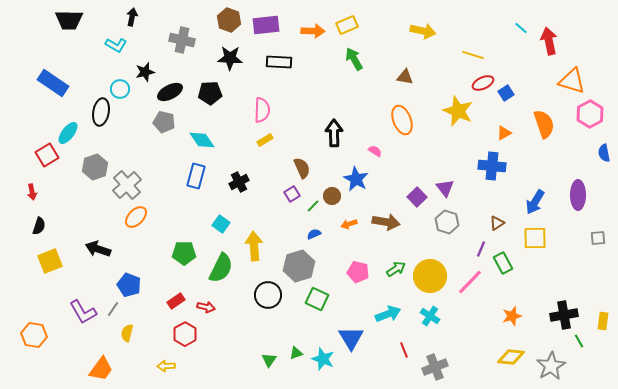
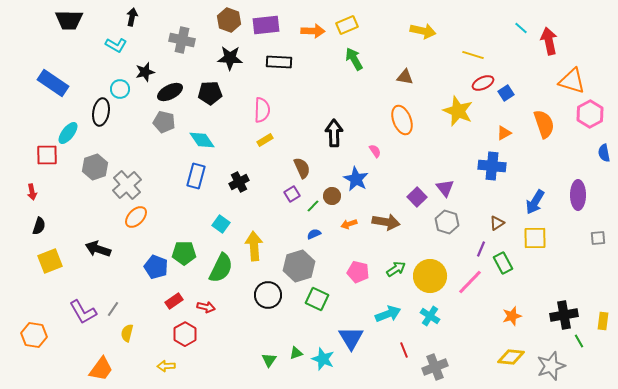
pink semicircle at (375, 151): rotated 24 degrees clockwise
red square at (47, 155): rotated 30 degrees clockwise
blue pentagon at (129, 285): moved 27 px right, 18 px up
red rectangle at (176, 301): moved 2 px left
gray star at (551, 366): rotated 12 degrees clockwise
